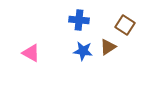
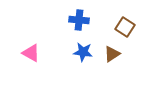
brown square: moved 2 px down
brown triangle: moved 4 px right, 7 px down
blue star: moved 1 px down
